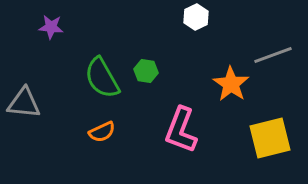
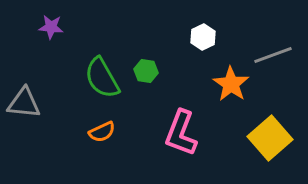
white hexagon: moved 7 px right, 20 px down
pink L-shape: moved 3 px down
yellow square: rotated 27 degrees counterclockwise
